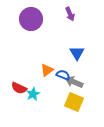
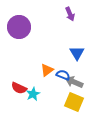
purple circle: moved 12 px left, 8 px down
